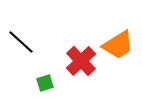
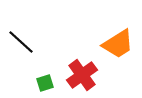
orange trapezoid: moved 1 px up
red cross: moved 1 px right, 14 px down; rotated 8 degrees clockwise
